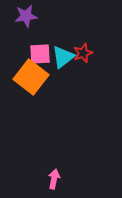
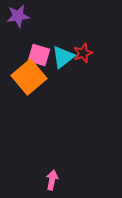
purple star: moved 8 px left
pink square: moved 1 px left, 1 px down; rotated 20 degrees clockwise
orange square: moved 2 px left; rotated 12 degrees clockwise
pink arrow: moved 2 px left, 1 px down
